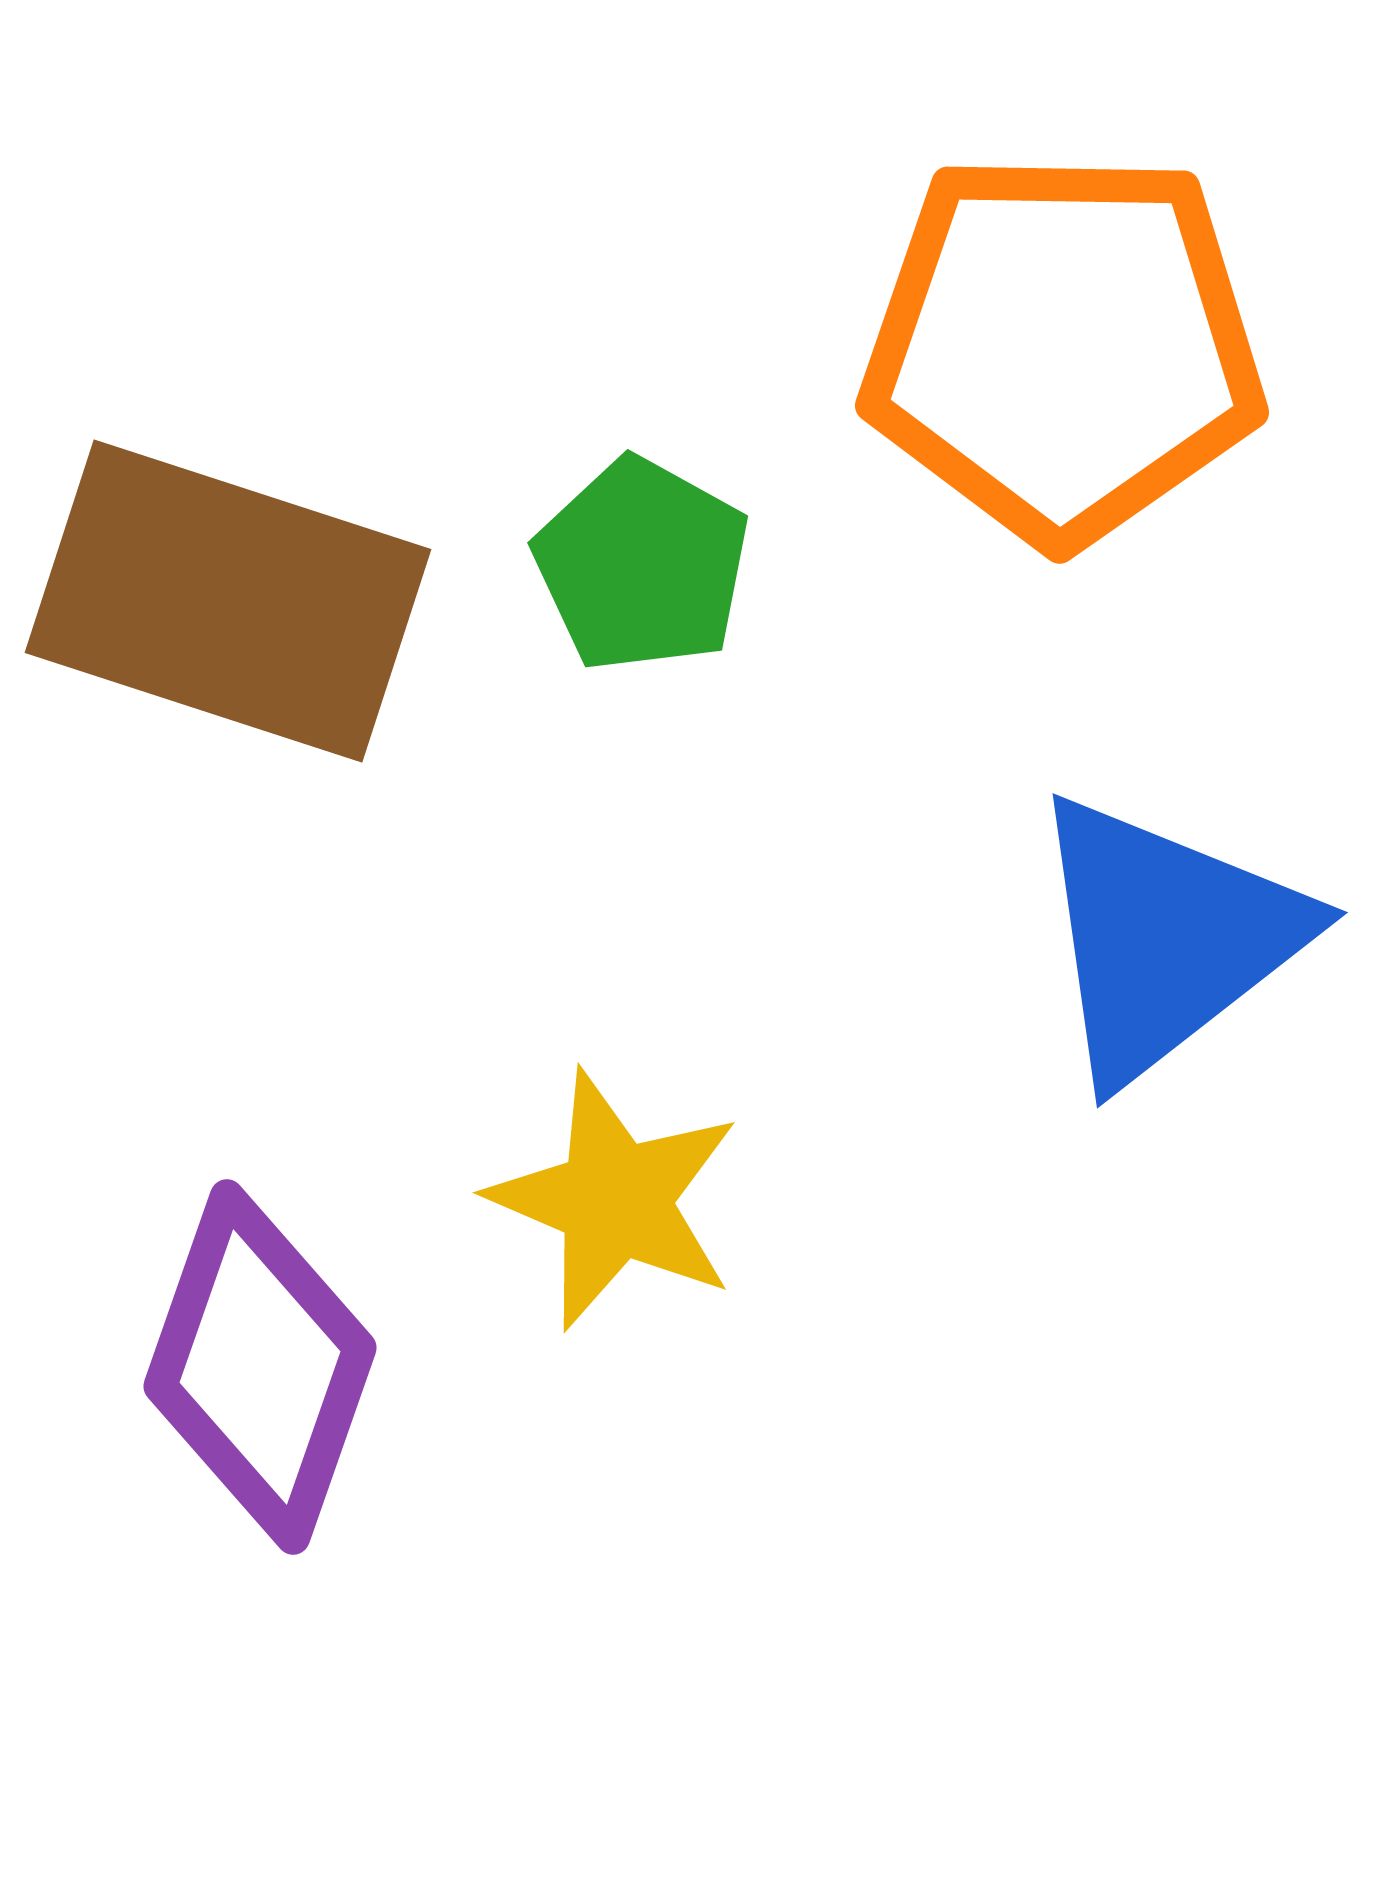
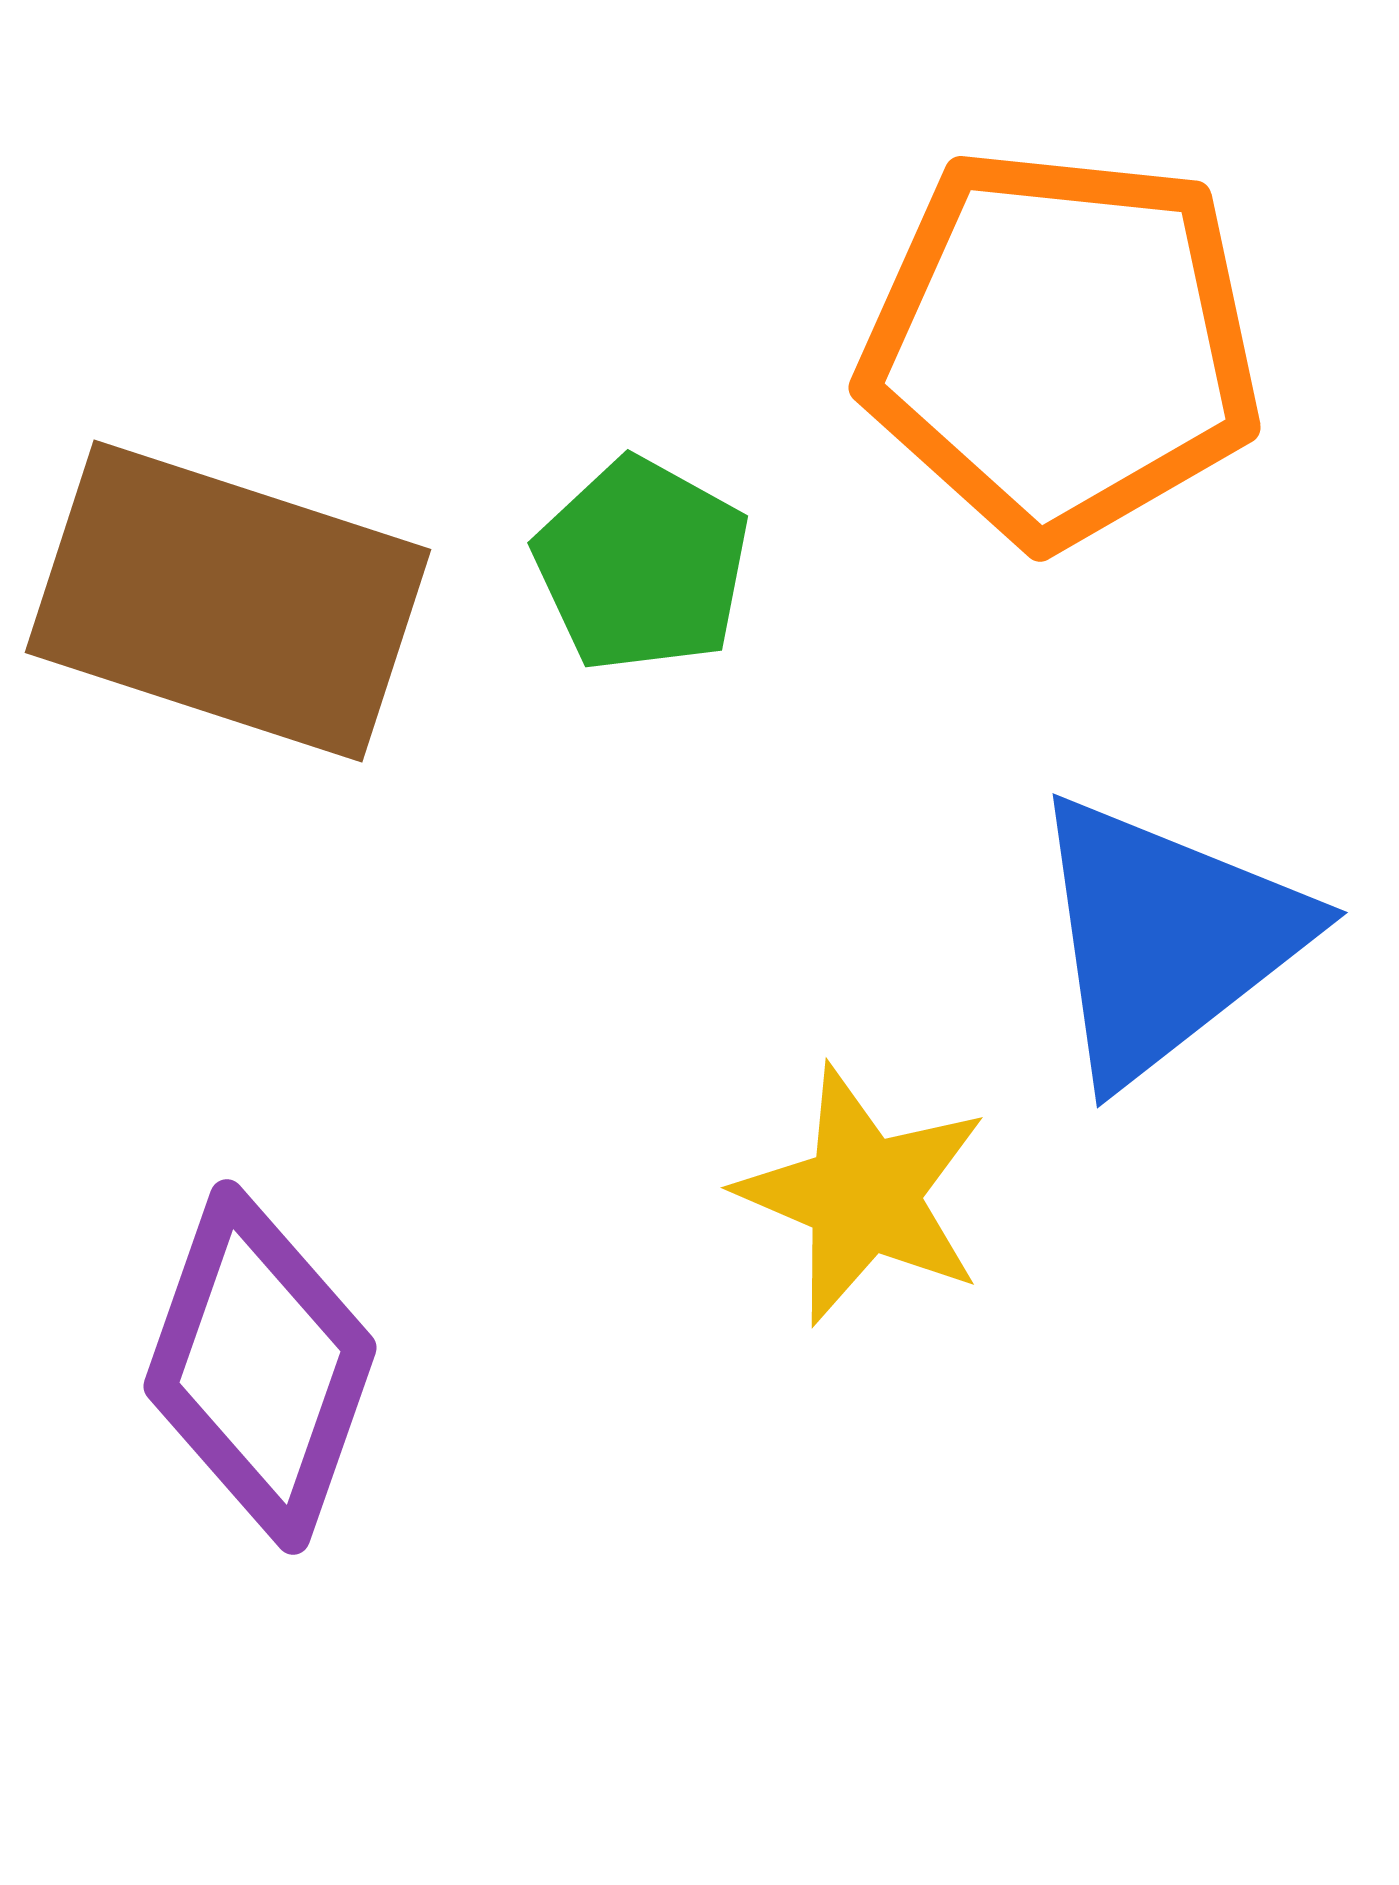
orange pentagon: moved 2 px left, 1 px up; rotated 5 degrees clockwise
yellow star: moved 248 px right, 5 px up
